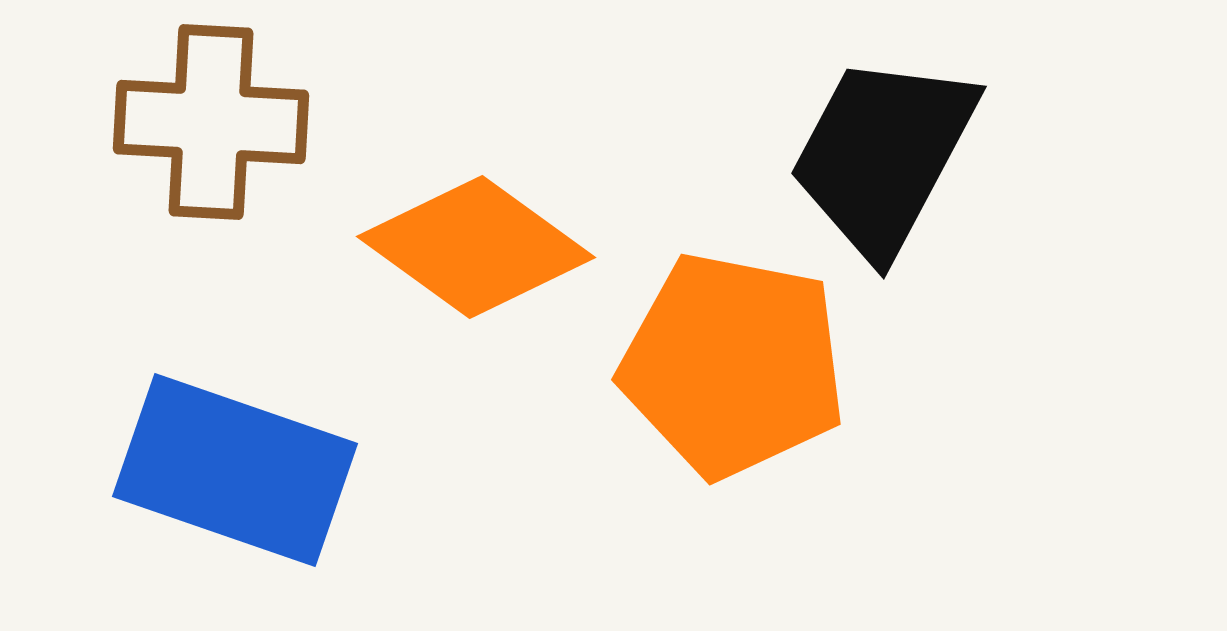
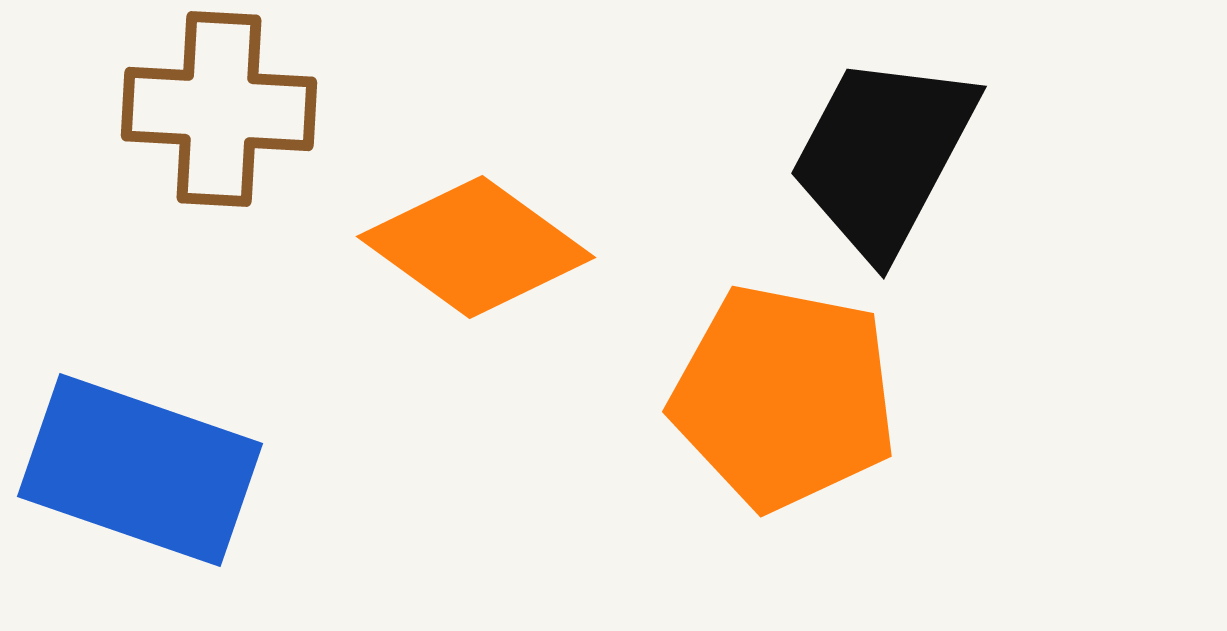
brown cross: moved 8 px right, 13 px up
orange pentagon: moved 51 px right, 32 px down
blue rectangle: moved 95 px left
